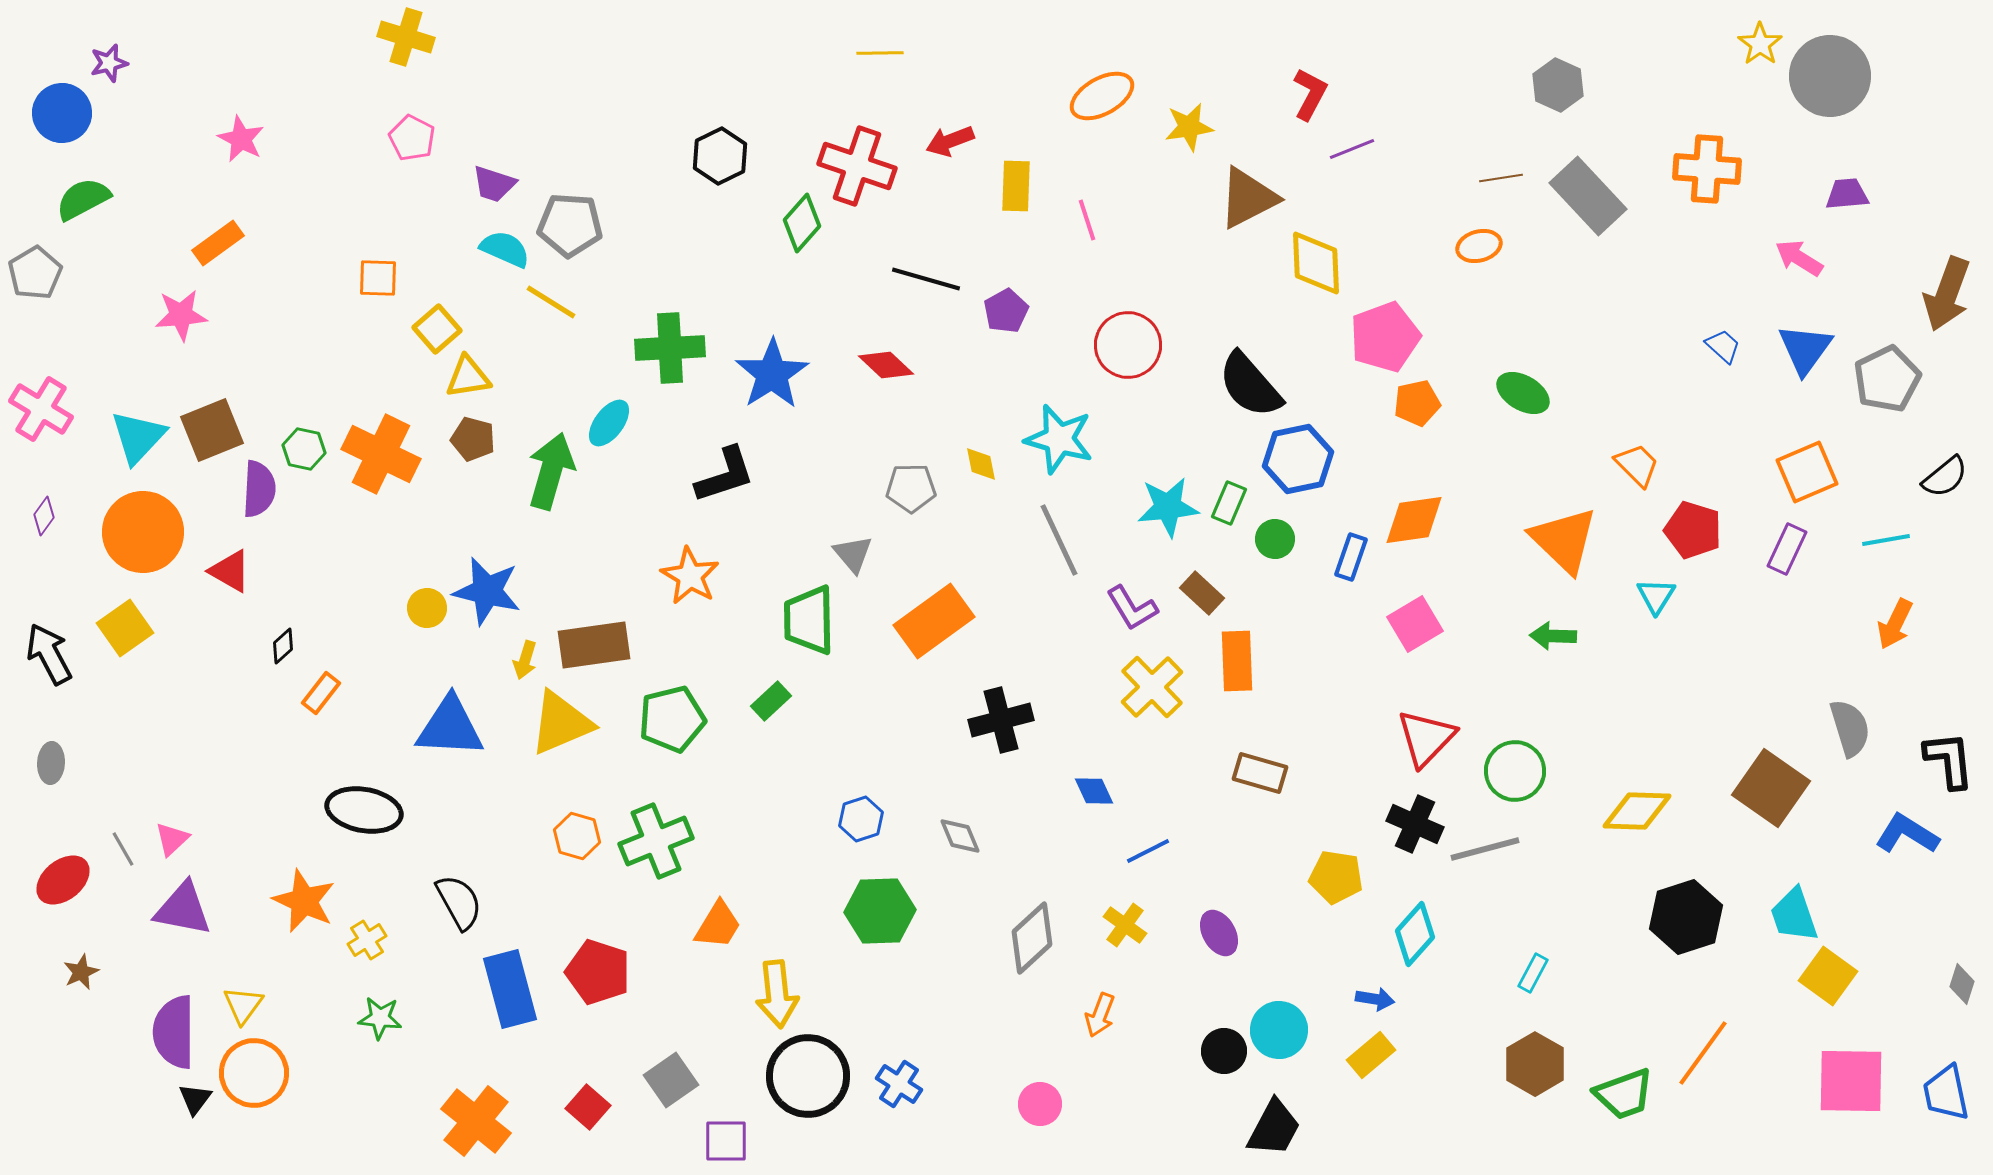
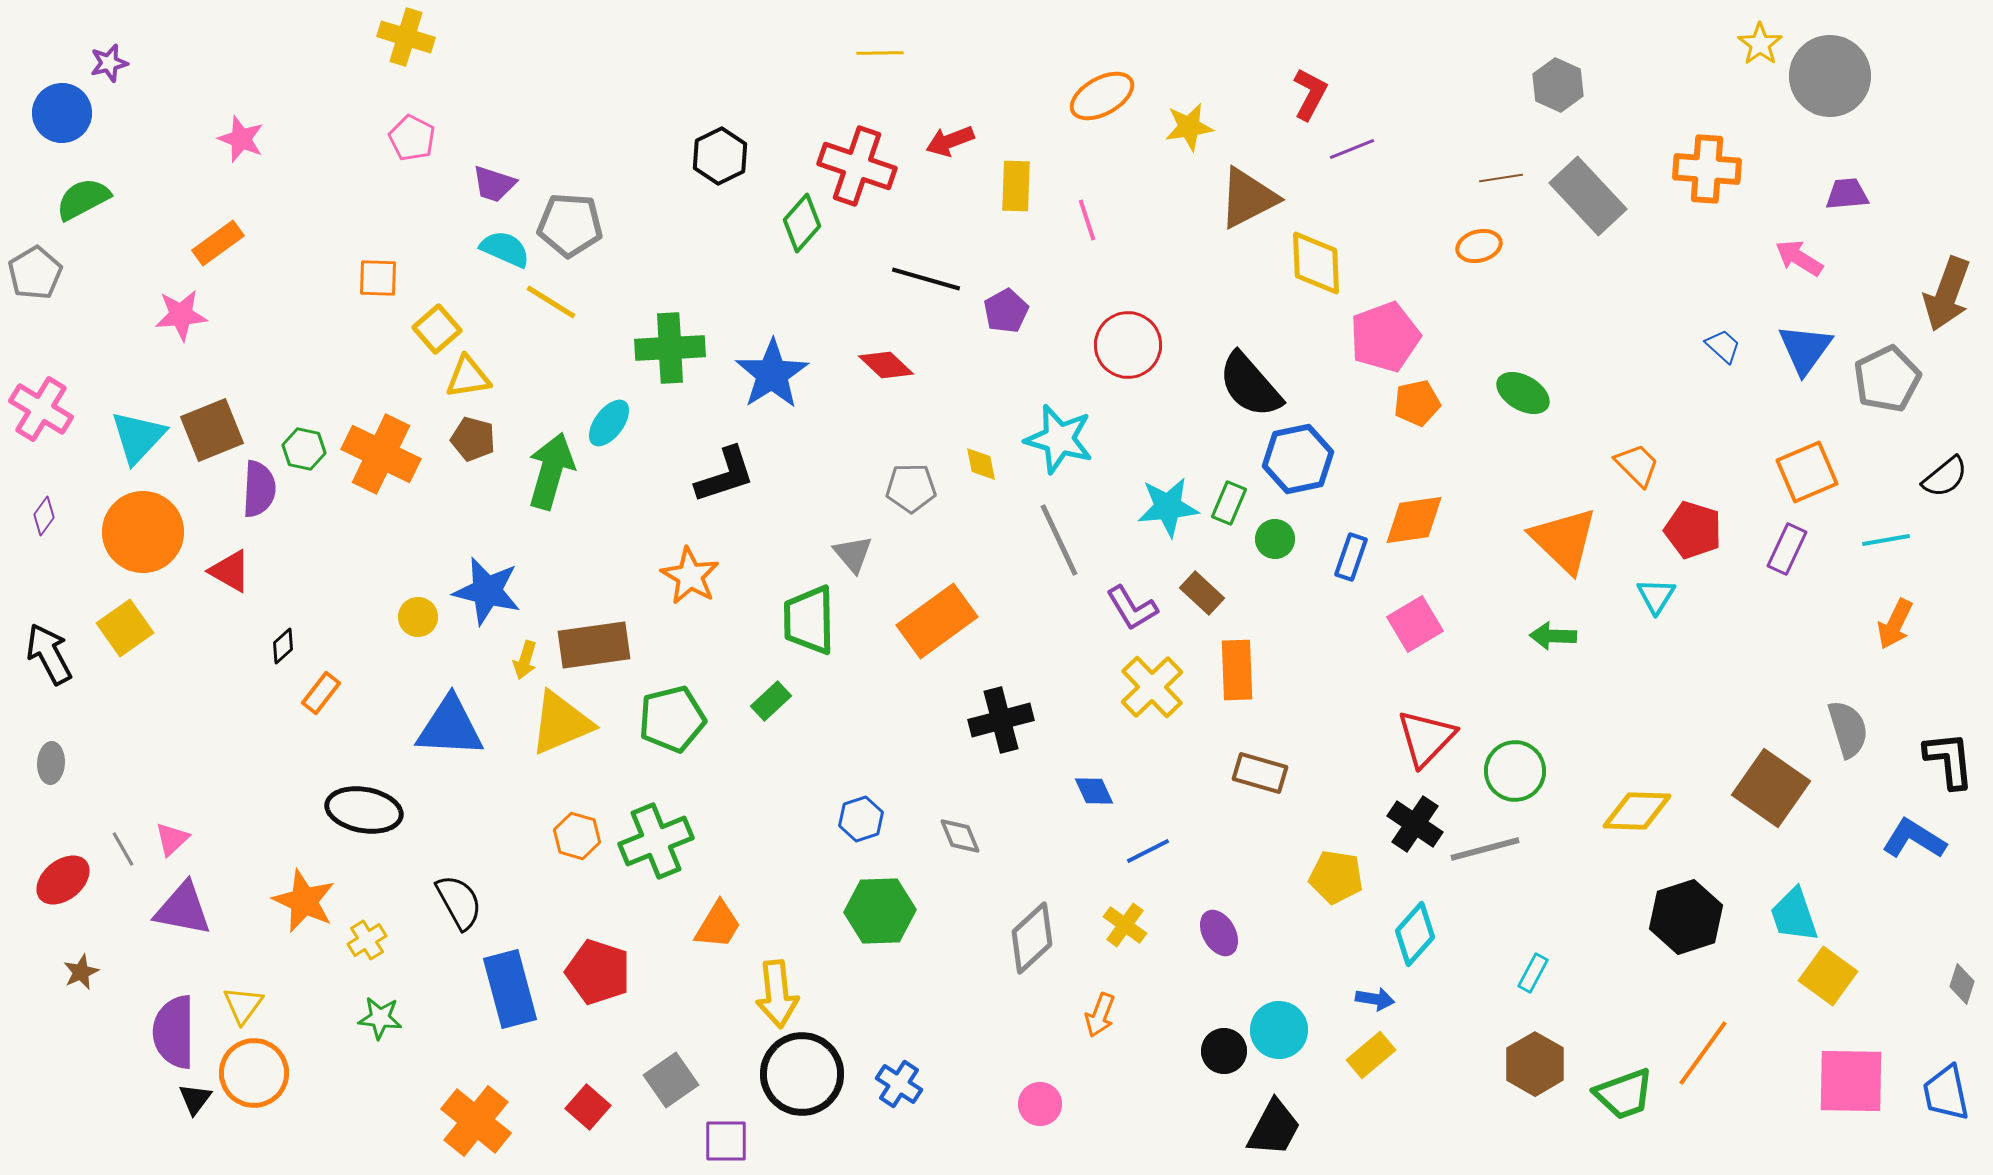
pink star at (241, 139): rotated 6 degrees counterclockwise
yellow circle at (427, 608): moved 9 px left, 9 px down
orange rectangle at (934, 621): moved 3 px right
orange rectangle at (1237, 661): moved 9 px down
gray semicircle at (1850, 728): moved 2 px left, 1 px down
black cross at (1415, 824): rotated 10 degrees clockwise
blue L-shape at (1907, 834): moved 7 px right, 5 px down
black circle at (808, 1076): moved 6 px left, 2 px up
